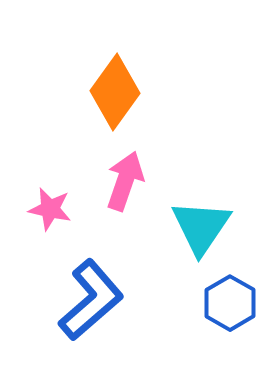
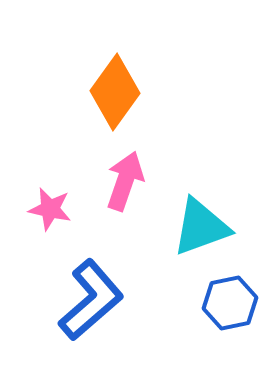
cyan triangle: rotated 36 degrees clockwise
blue hexagon: rotated 18 degrees clockwise
